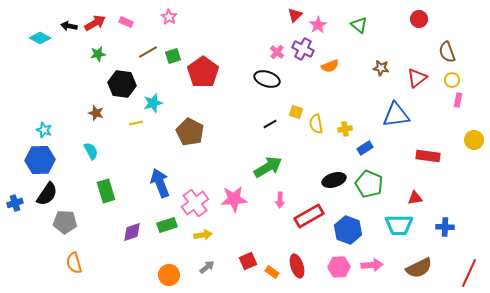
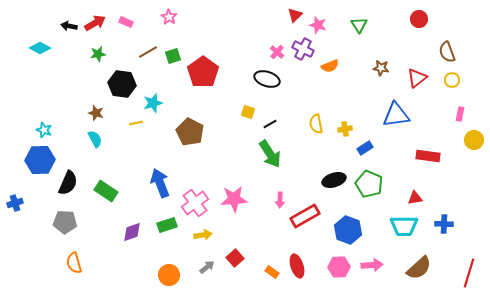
pink star at (318, 25): rotated 24 degrees counterclockwise
green triangle at (359, 25): rotated 18 degrees clockwise
cyan diamond at (40, 38): moved 10 px down
pink rectangle at (458, 100): moved 2 px right, 14 px down
yellow square at (296, 112): moved 48 px left
cyan semicircle at (91, 151): moved 4 px right, 12 px up
green arrow at (268, 167): moved 2 px right, 13 px up; rotated 88 degrees clockwise
green rectangle at (106, 191): rotated 40 degrees counterclockwise
black semicircle at (47, 194): moved 21 px right, 11 px up; rotated 10 degrees counterclockwise
red rectangle at (309, 216): moved 4 px left
cyan trapezoid at (399, 225): moved 5 px right, 1 px down
blue cross at (445, 227): moved 1 px left, 3 px up
red square at (248, 261): moved 13 px left, 3 px up; rotated 18 degrees counterclockwise
brown semicircle at (419, 268): rotated 16 degrees counterclockwise
red line at (469, 273): rotated 8 degrees counterclockwise
